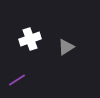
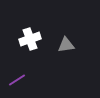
gray triangle: moved 2 px up; rotated 24 degrees clockwise
